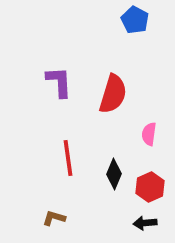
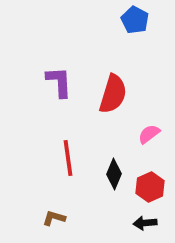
pink semicircle: rotated 45 degrees clockwise
